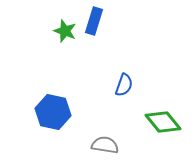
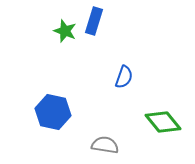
blue semicircle: moved 8 px up
